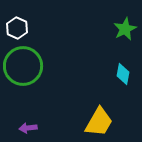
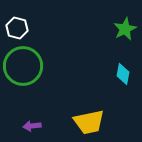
white hexagon: rotated 10 degrees counterclockwise
yellow trapezoid: moved 10 px left; rotated 48 degrees clockwise
purple arrow: moved 4 px right, 2 px up
